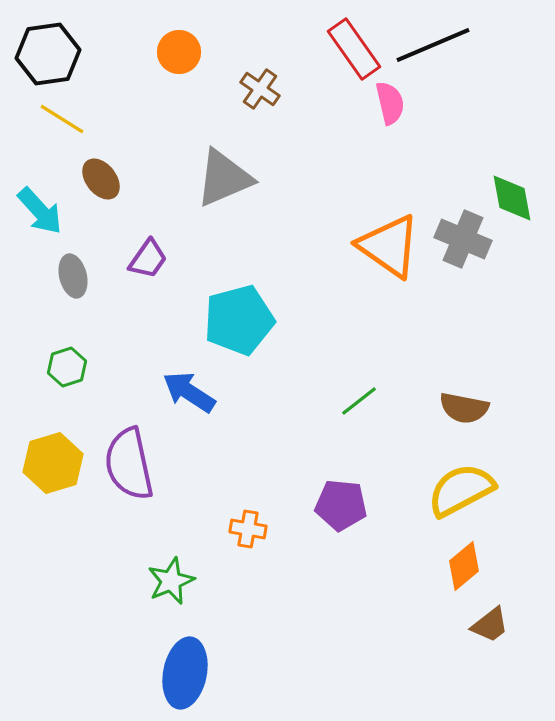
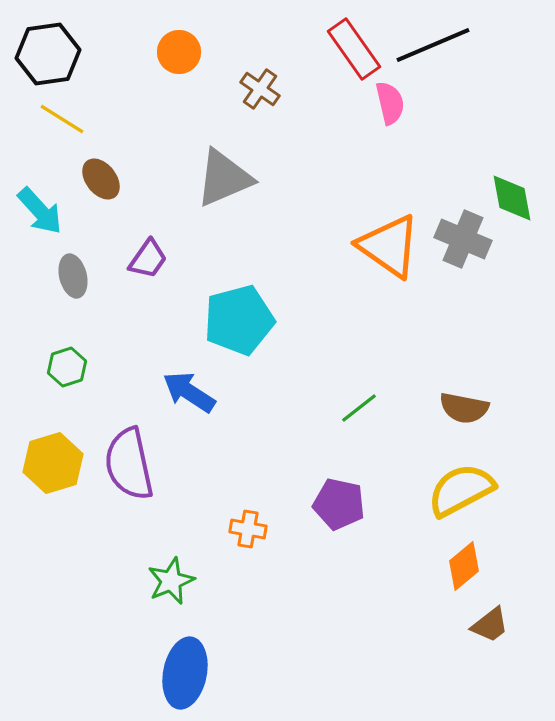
green line: moved 7 px down
purple pentagon: moved 2 px left, 1 px up; rotated 6 degrees clockwise
